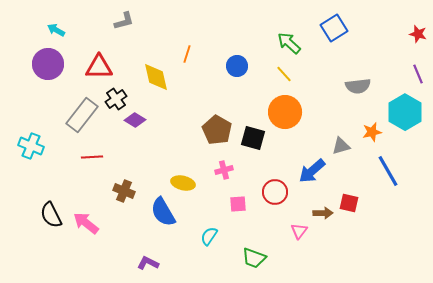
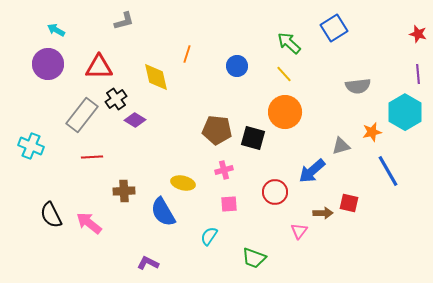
purple line: rotated 18 degrees clockwise
brown pentagon: rotated 24 degrees counterclockwise
brown cross: rotated 25 degrees counterclockwise
pink square: moved 9 px left
pink arrow: moved 3 px right
